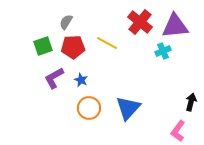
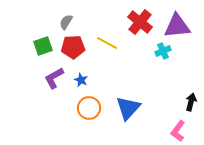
purple triangle: moved 2 px right
